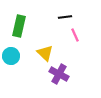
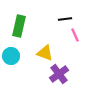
black line: moved 2 px down
yellow triangle: rotated 24 degrees counterclockwise
purple cross: rotated 24 degrees clockwise
